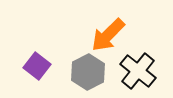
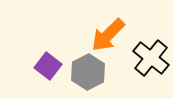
purple square: moved 11 px right
black cross: moved 13 px right, 13 px up
